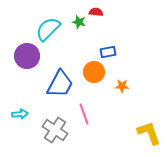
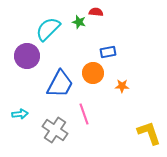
orange circle: moved 1 px left, 1 px down
